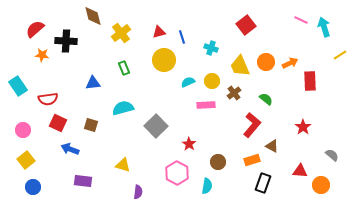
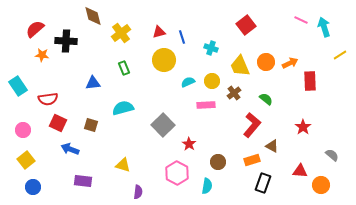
gray square at (156, 126): moved 7 px right, 1 px up
